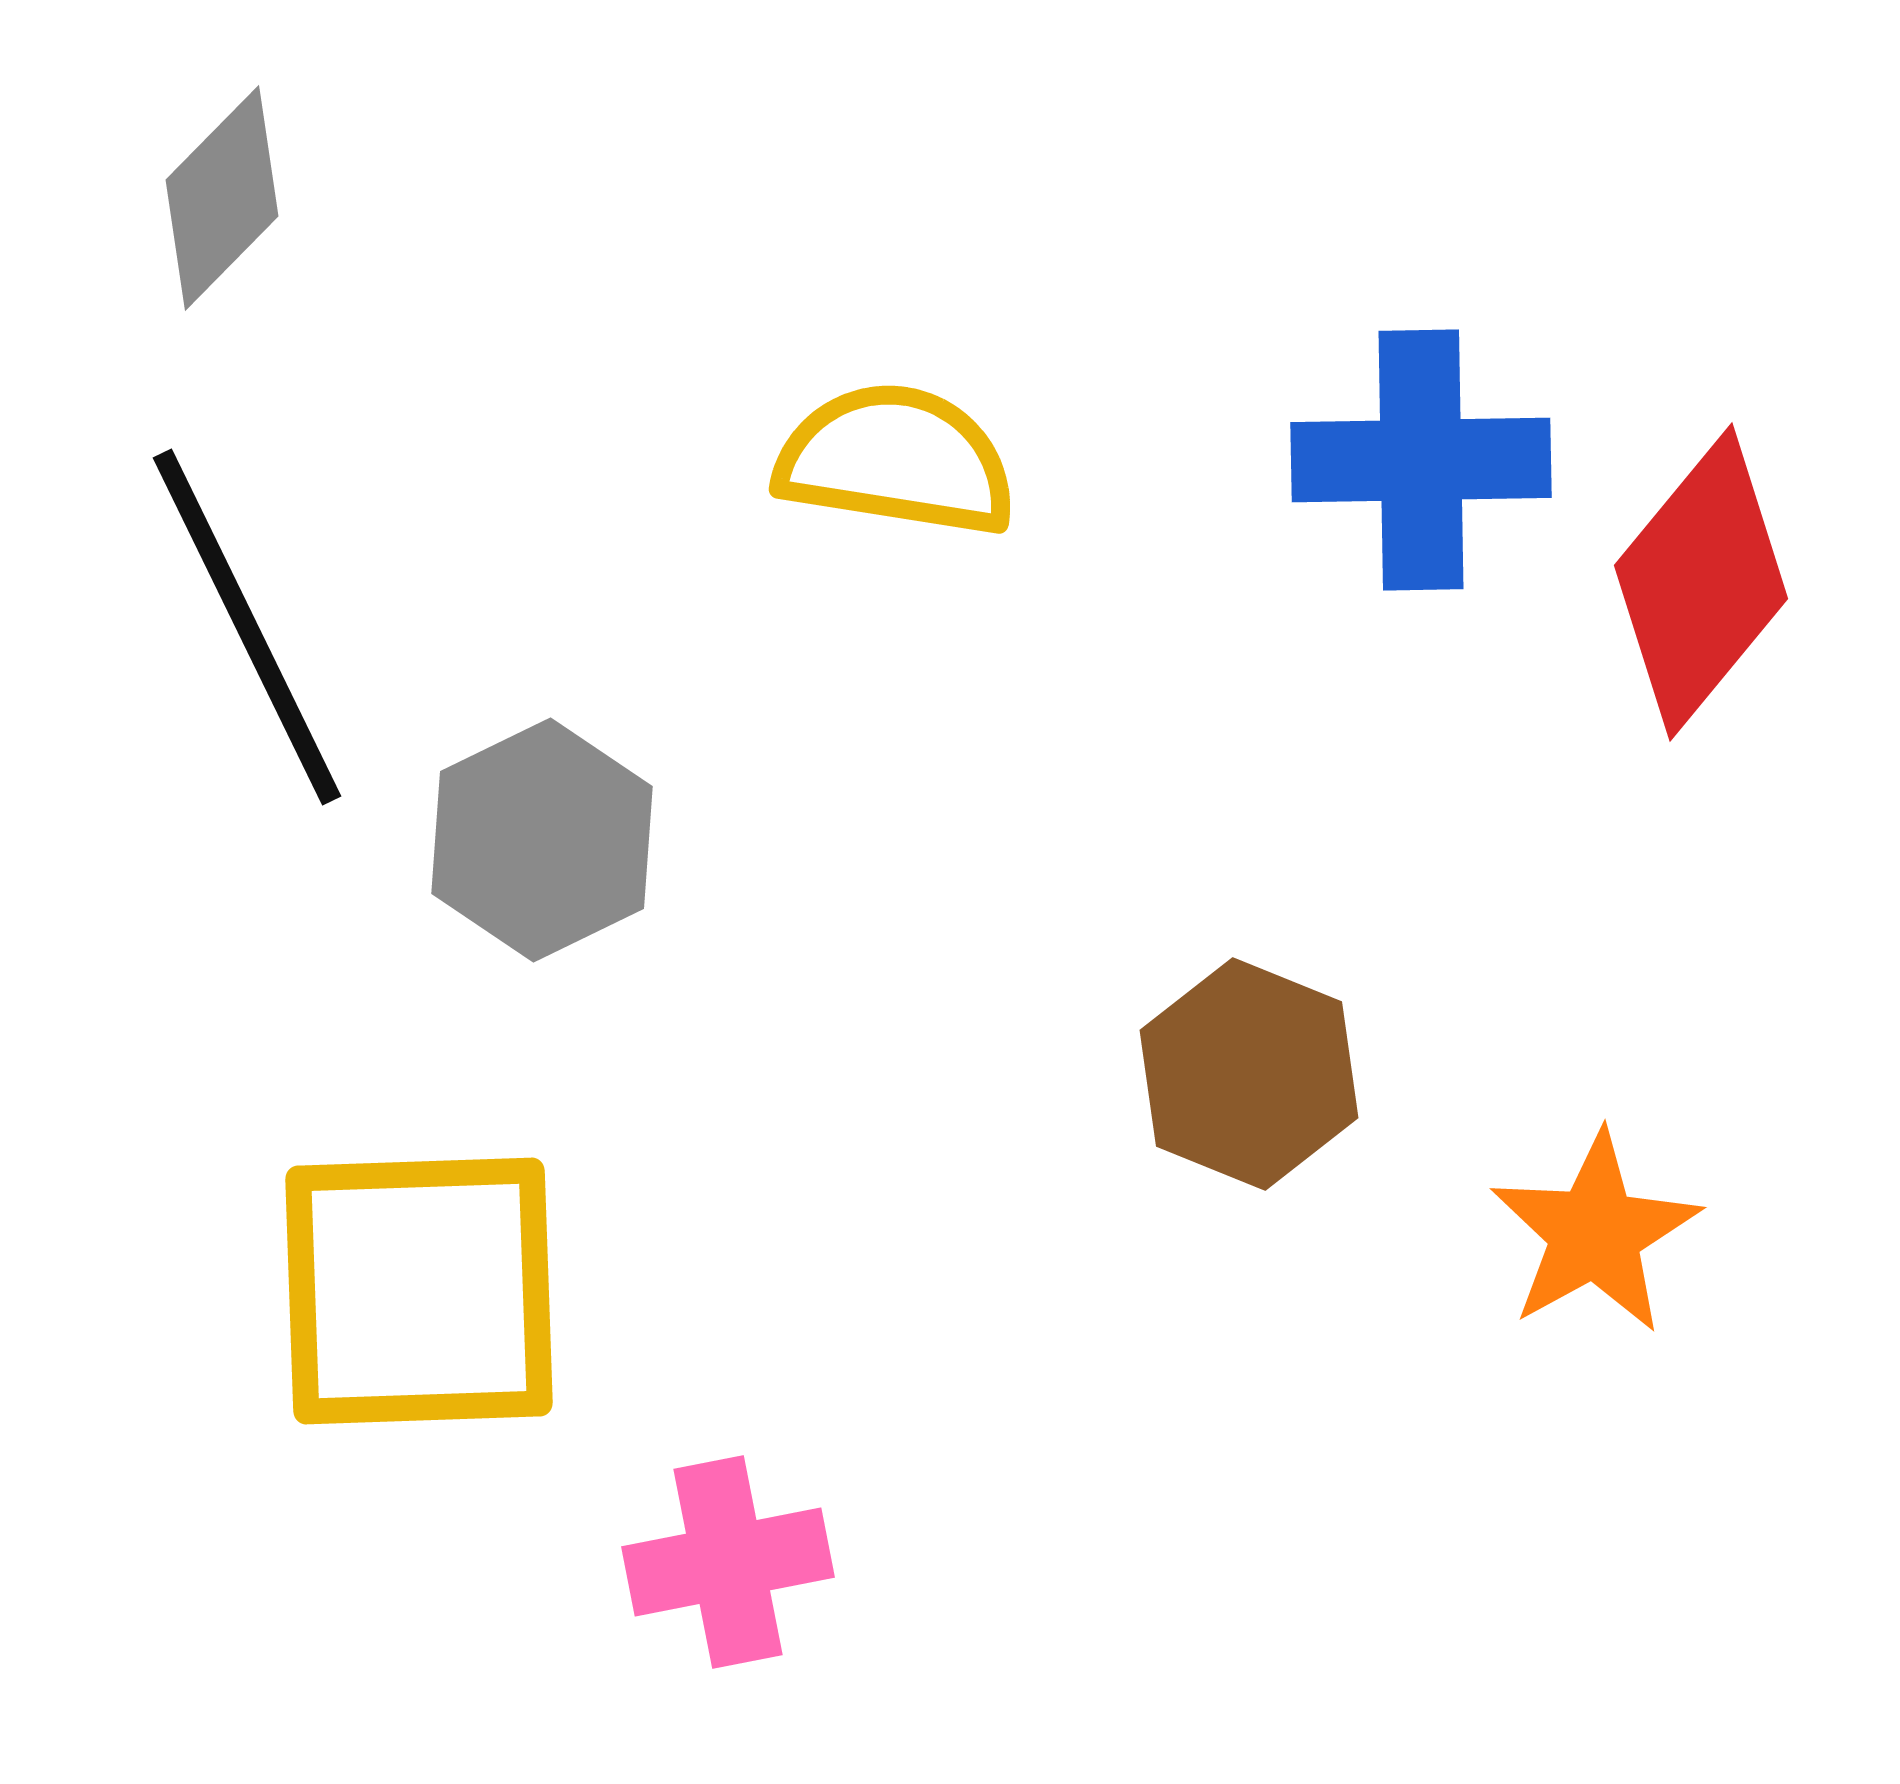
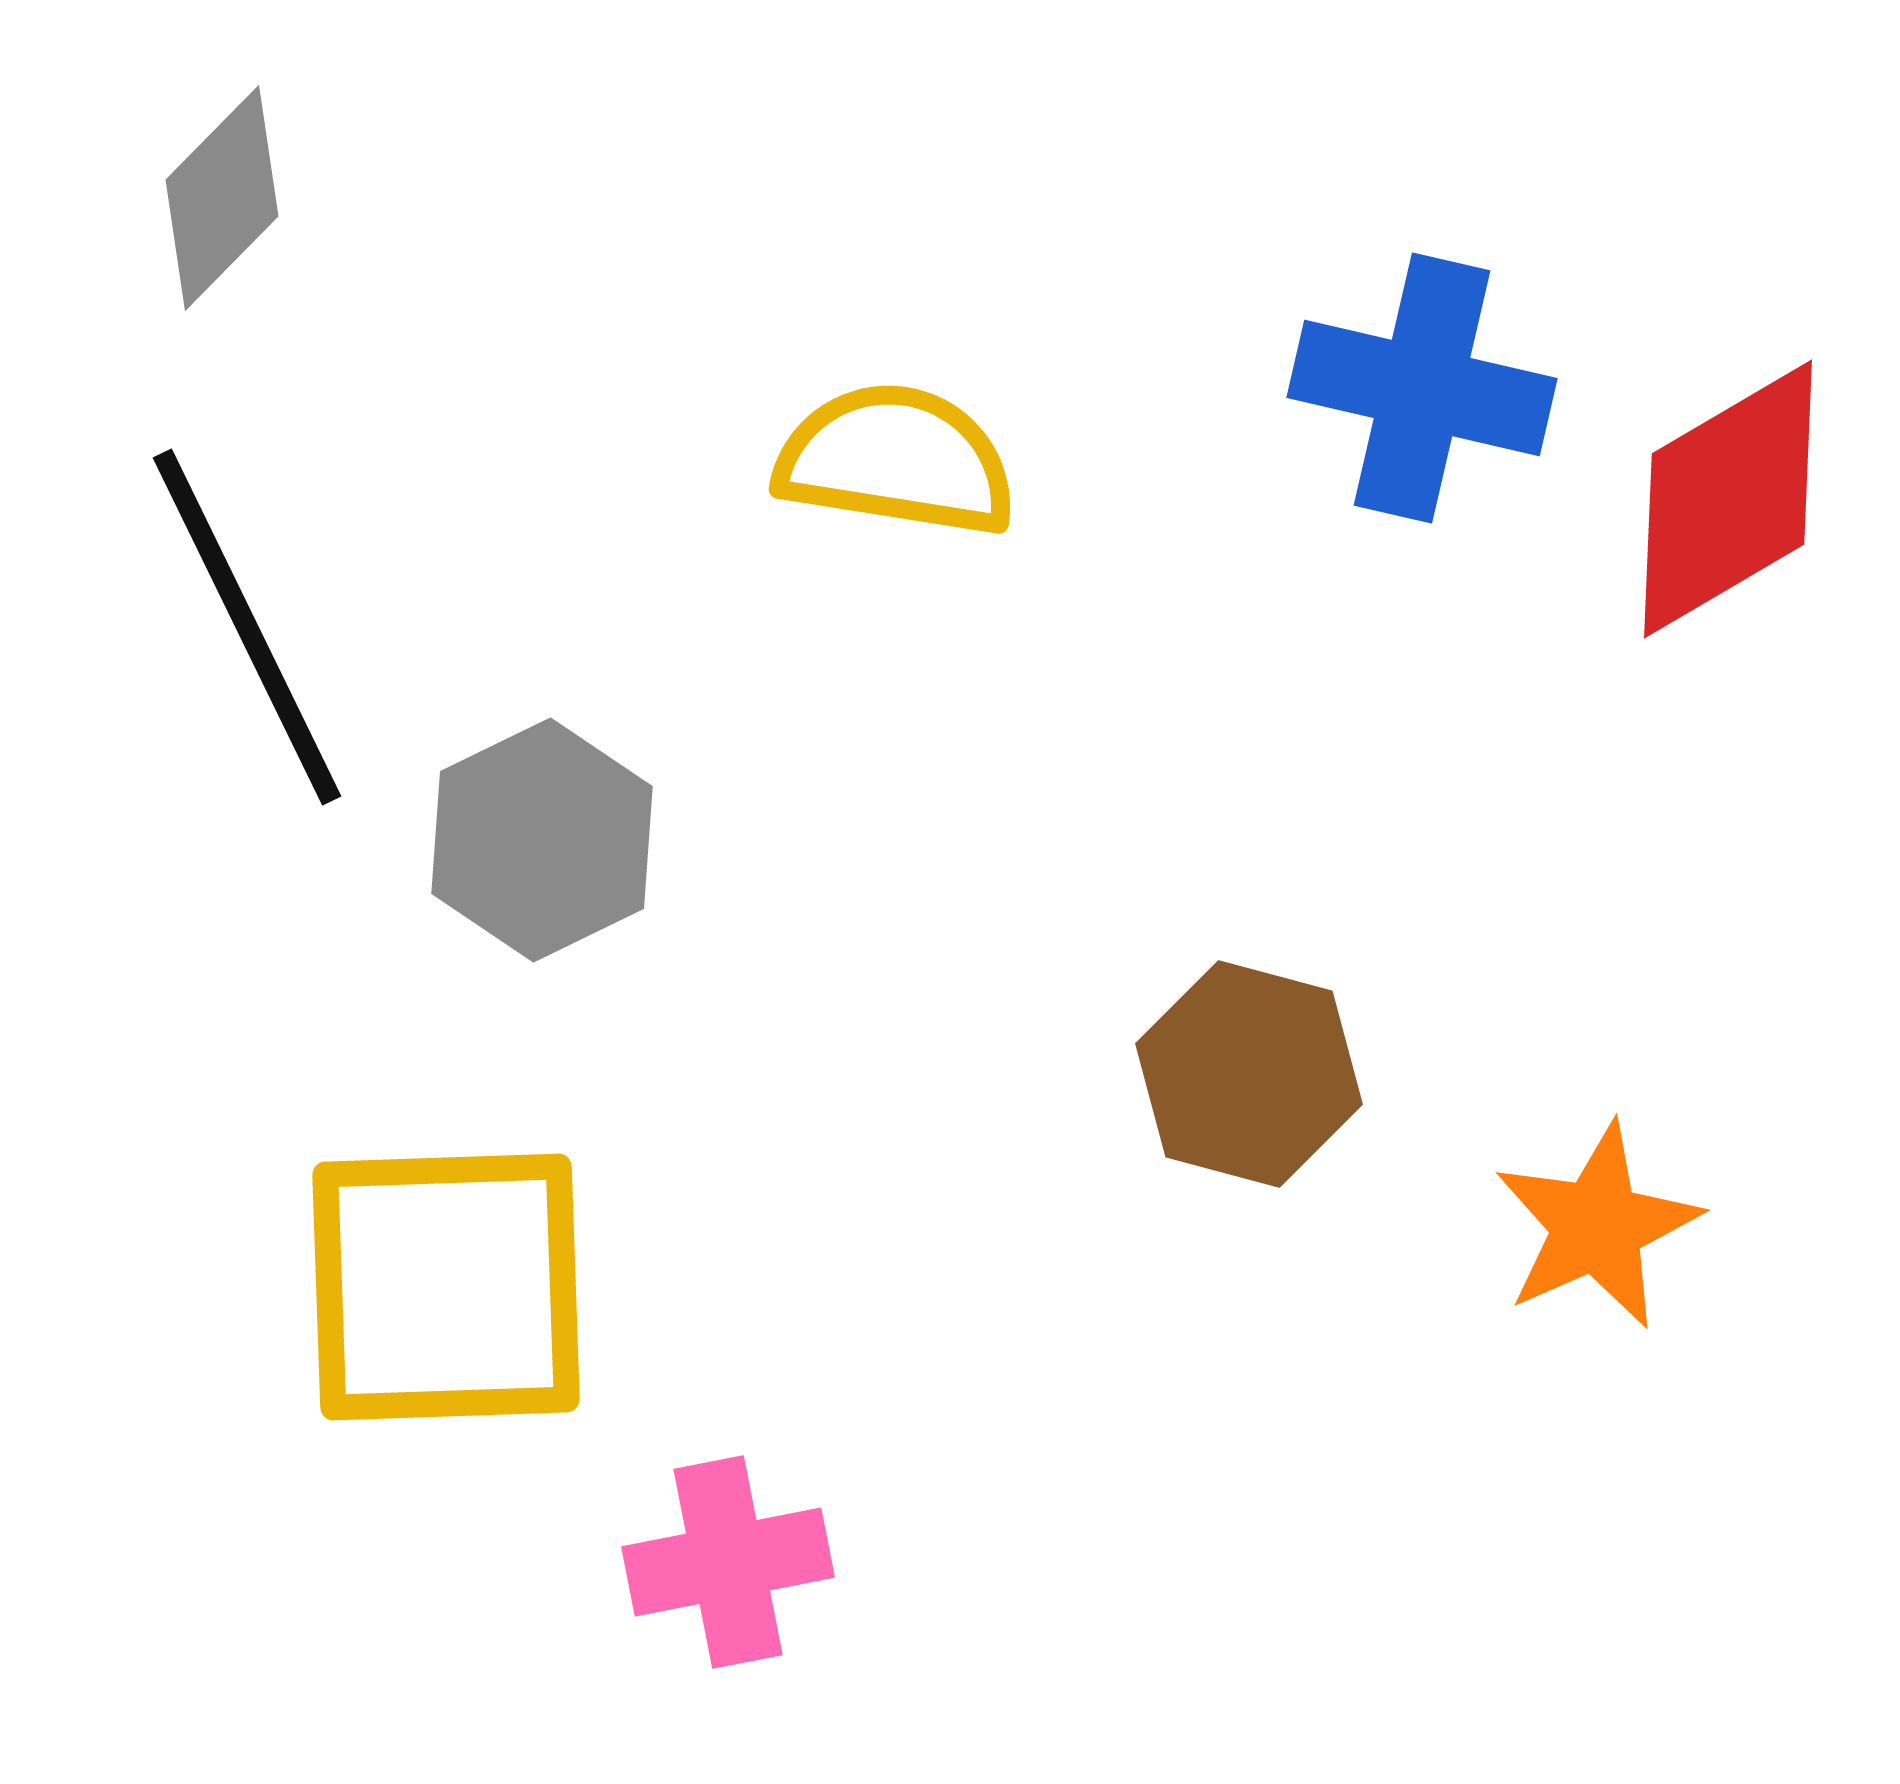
blue cross: moved 1 px right, 72 px up; rotated 14 degrees clockwise
red diamond: moved 27 px right, 83 px up; rotated 20 degrees clockwise
brown hexagon: rotated 7 degrees counterclockwise
orange star: moved 2 px right, 7 px up; rotated 5 degrees clockwise
yellow square: moved 27 px right, 4 px up
